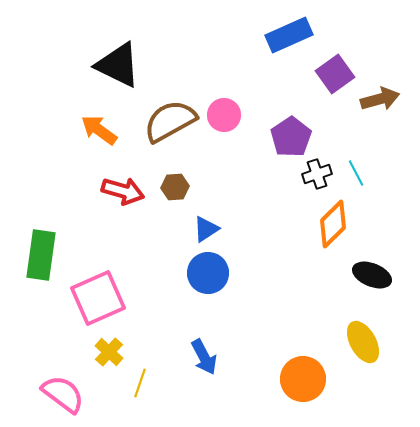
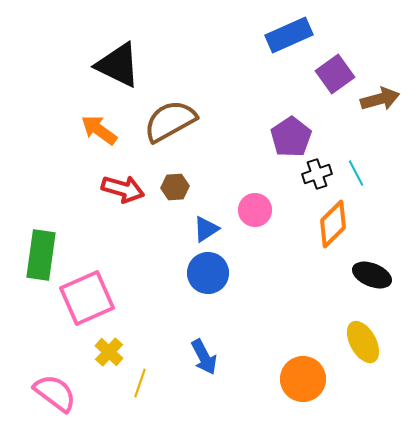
pink circle: moved 31 px right, 95 px down
red arrow: moved 2 px up
pink square: moved 11 px left
pink semicircle: moved 8 px left, 1 px up
